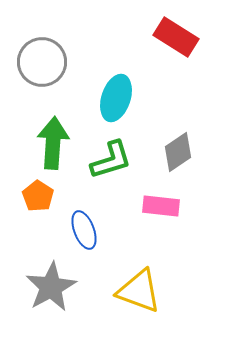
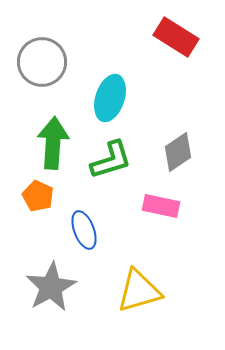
cyan ellipse: moved 6 px left
orange pentagon: rotated 8 degrees counterclockwise
pink rectangle: rotated 6 degrees clockwise
yellow triangle: rotated 36 degrees counterclockwise
